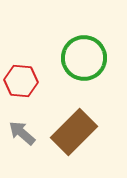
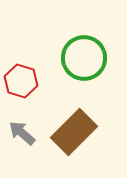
red hexagon: rotated 12 degrees clockwise
